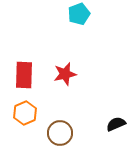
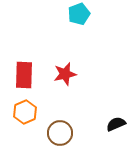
orange hexagon: moved 1 px up
